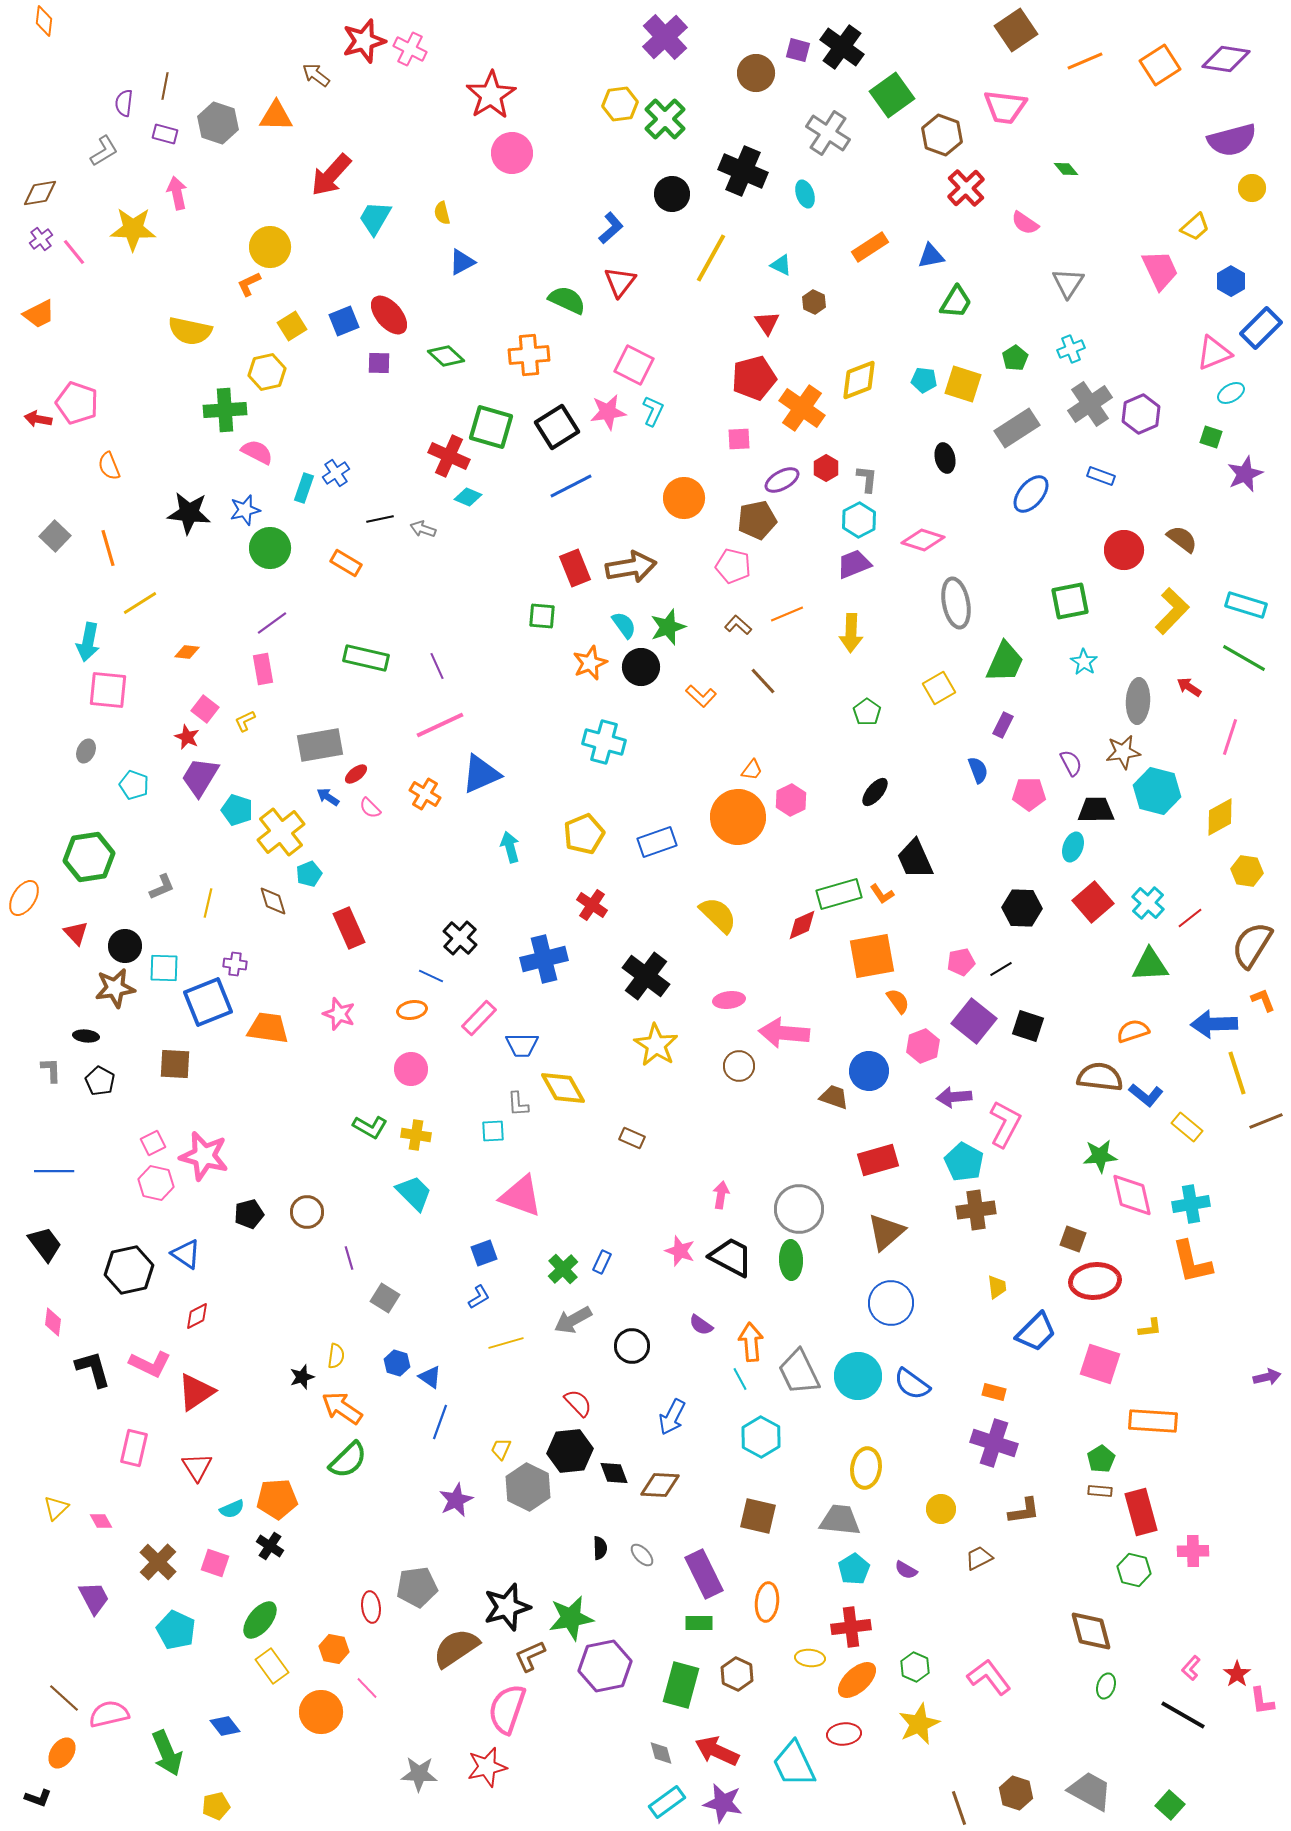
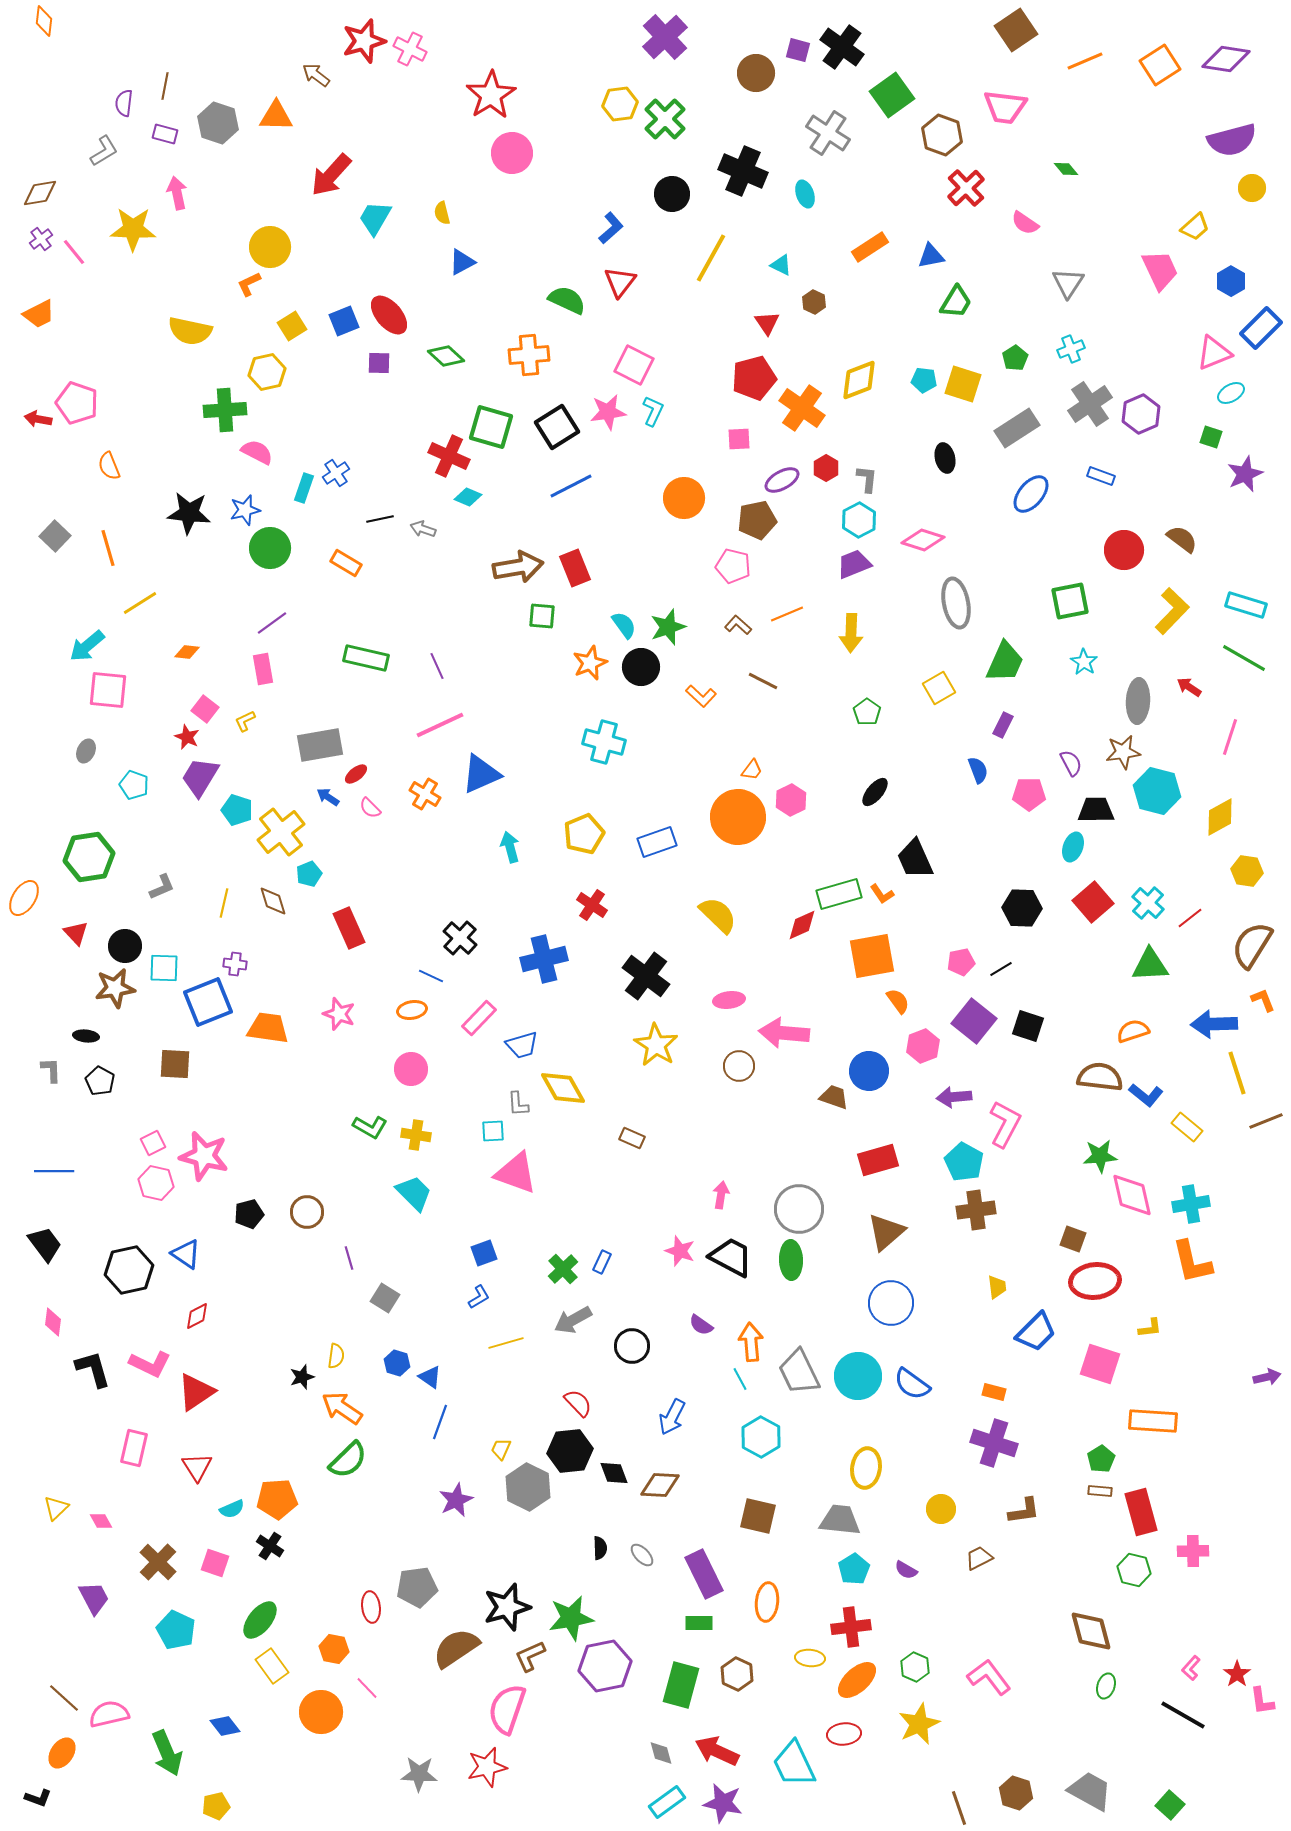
brown arrow at (631, 567): moved 113 px left
cyan arrow at (88, 642): moved 1 px left, 4 px down; rotated 39 degrees clockwise
brown line at (763, 681): rotated 20 degrees counterclockwise
yellow line at (208, 903): moved 16 px right
blue trapezoid at (522, 1045): rotated 16 degrees counterclockwise
pink triangle at (521, 1196): moved 5 px left, 23 px up
